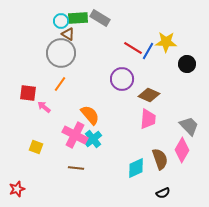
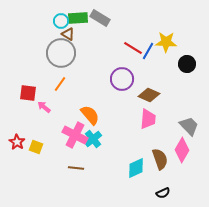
red star: moved 47 px up; rotated 21 degrees counterclockwise
